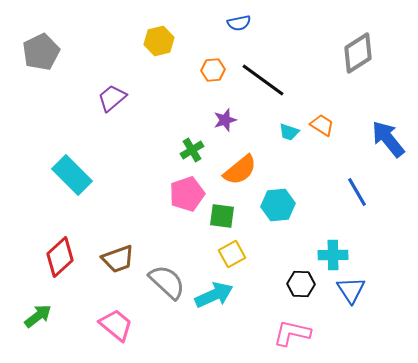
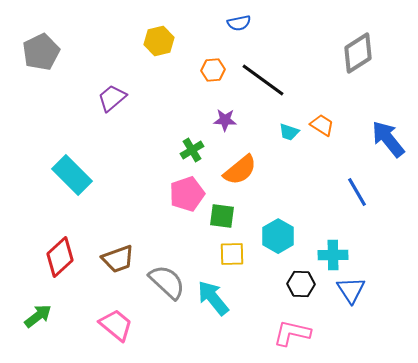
purple star: rotated 20 degrees clockwise
cyan hexagon: moved 31 px down; rotated 24 degrees counterclockwise
yellow square: rotated 28 degrees clockwise
cyan arrow: moved 1 px left, 3 px down; rotated 105 degrees counterclockwise
